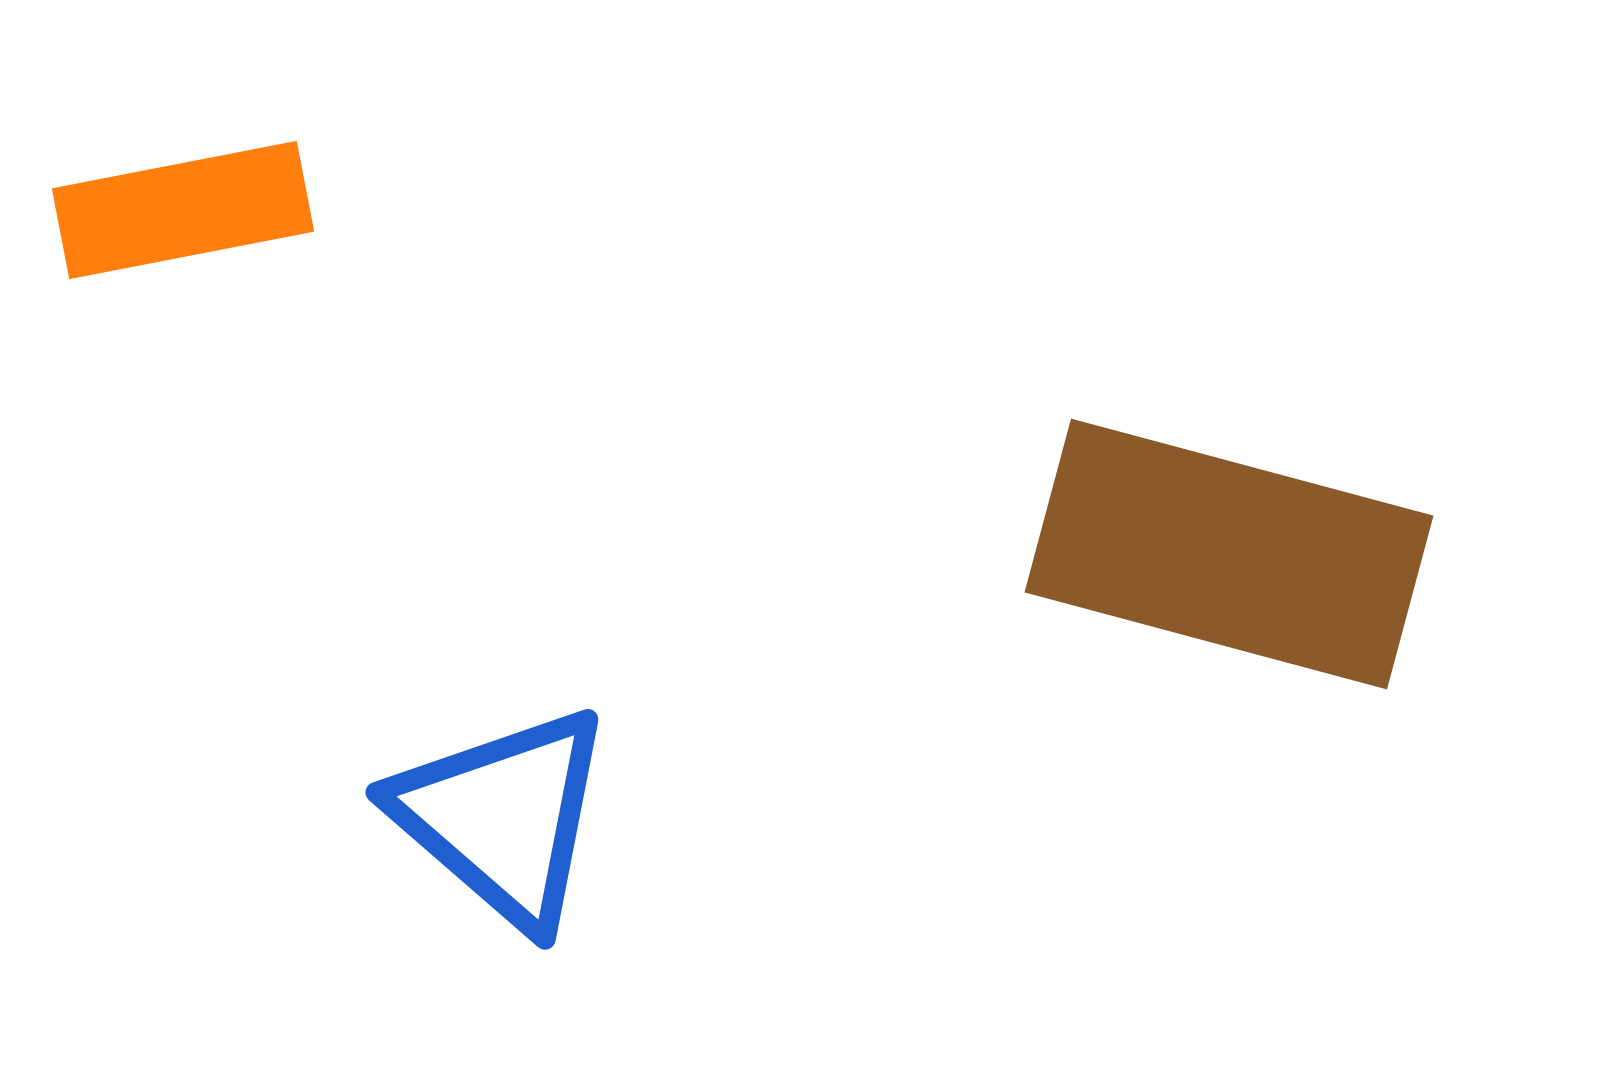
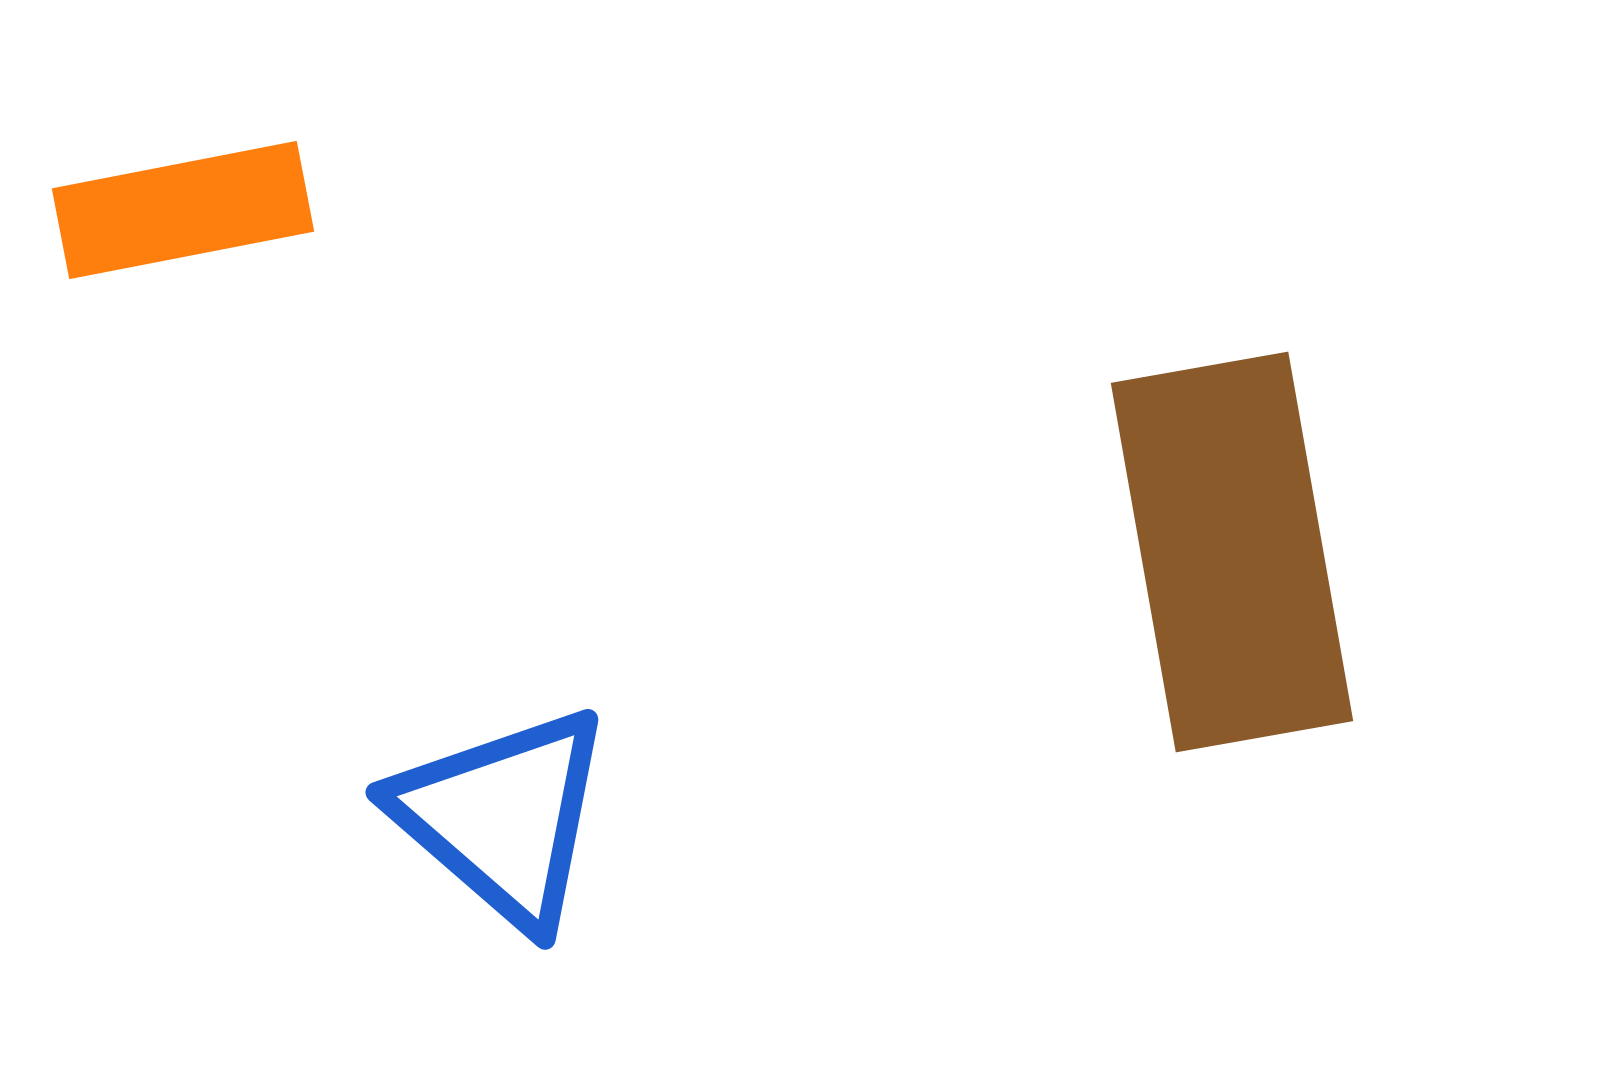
brown rectangle: moved 3 px right, 2 px up; rotated 65 degrees clockwise
